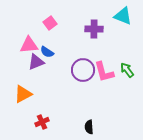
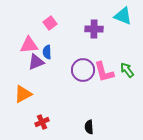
blue semicircle: rotated 56 degrees clockwise
